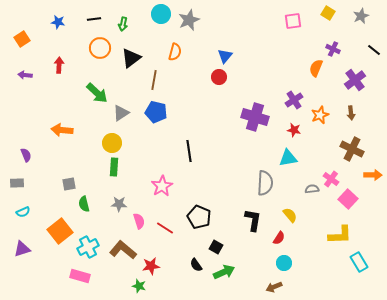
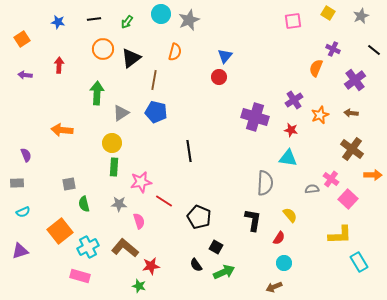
green arrow at (123, 24): moved 4 px right, 2 px up; rotated 24 degrees clockwise
orange circle at (100, 48): moved 3 px right, 1 px down
green arrow at (97, 93): rotated 130 degrees counterclockwise
brown arrow at (351, 113): rotated 104 degrees clockwise
red star at (294, 130): moved 3 px left
brown cross at (352, 149): rotated 10 degrees clockwise
cyan triangle at (288, 158): rotated 18 degrees clockwise
pink star at (162, 186): moved 21 px left, 4 px up; rotated 20 degrees clockwise
red line at (165, 228): moved 1 px left, 27 px up
purple triangle at (22, 249): moved 2 px left, 2 px down
brown L-shape at (123, 250): moved 2 px right, 2 px up
